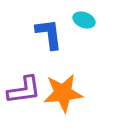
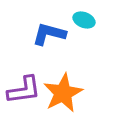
blue L-shape: rotated 68 degrees counterclockwise
orange star: rotated 21 degrees counterclockwise
